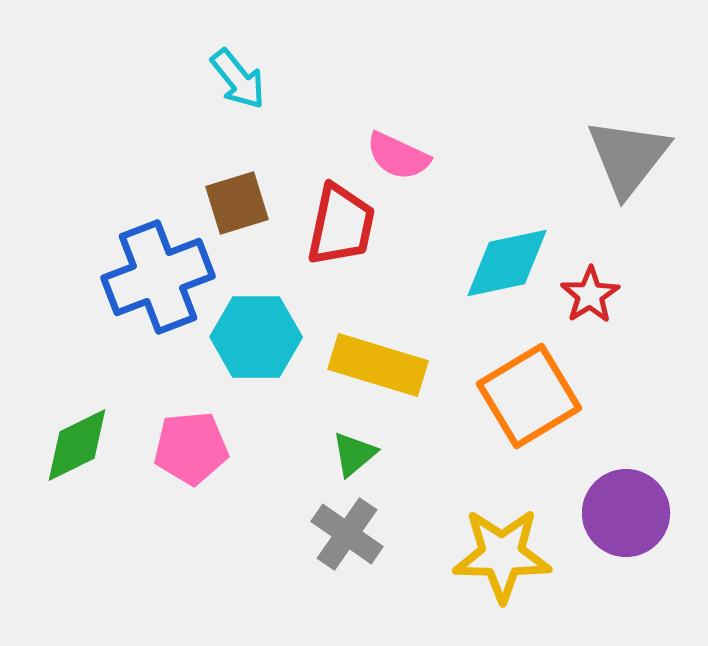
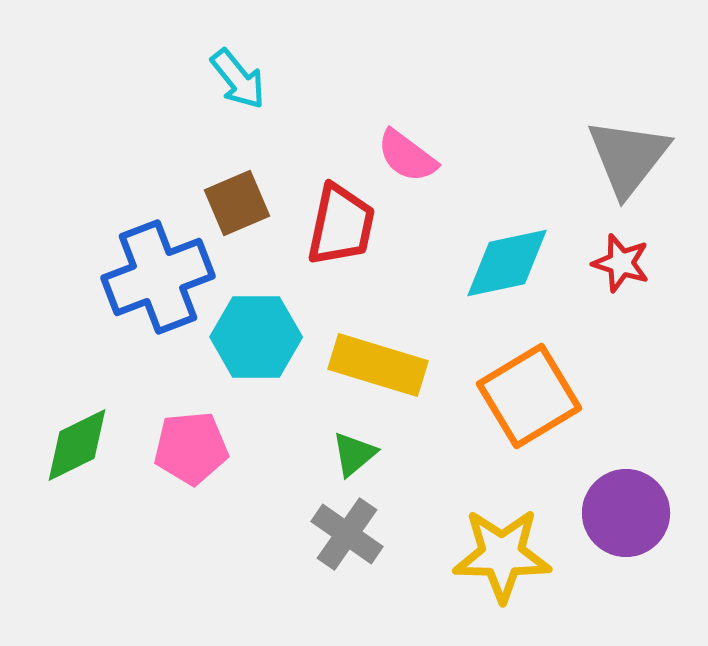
pink semicircle: moved 9 px right; rotated 12 degrees clockwise
brown square: rotated 6 degrees counterclockwise
red star: moved 31 px right, 32 px up; rotated 22 degrees counterclockwise
